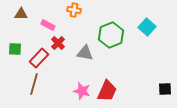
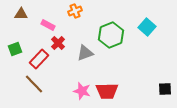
orange cross: moved 1 px right, 1 px down; rotated 32 degrees counterclockwise
green square: rotated 24 degrees counterclockwise
gray triangle: rotated 30 degrees counterclockwise
red rectangle: moved 1 px down
brown line: rotated 60 degrees counterclockwise
red trapezoid: rotated 65 degrees clockwise
